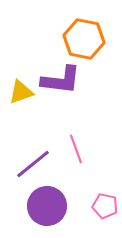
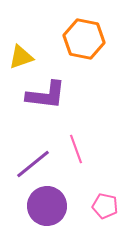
purple L-shape: moved 15 px left, 15 px down
yellow triangle: moved 35 px up
